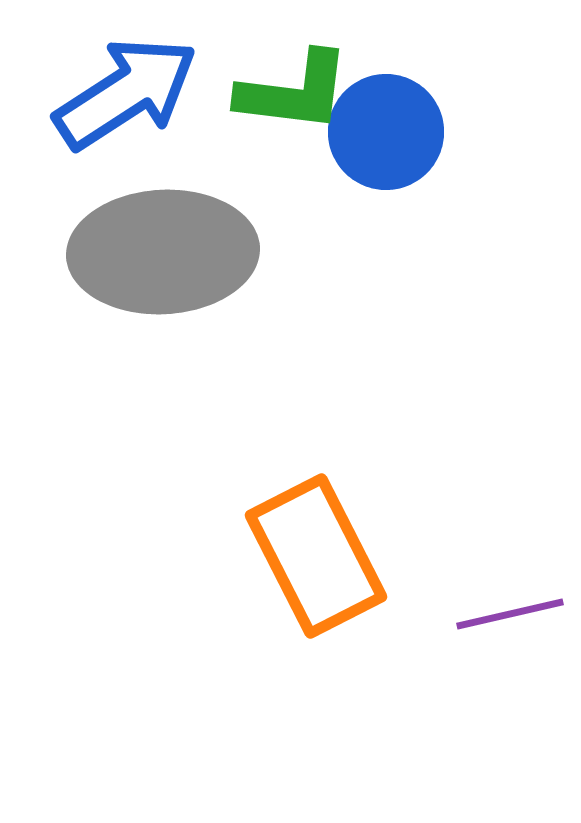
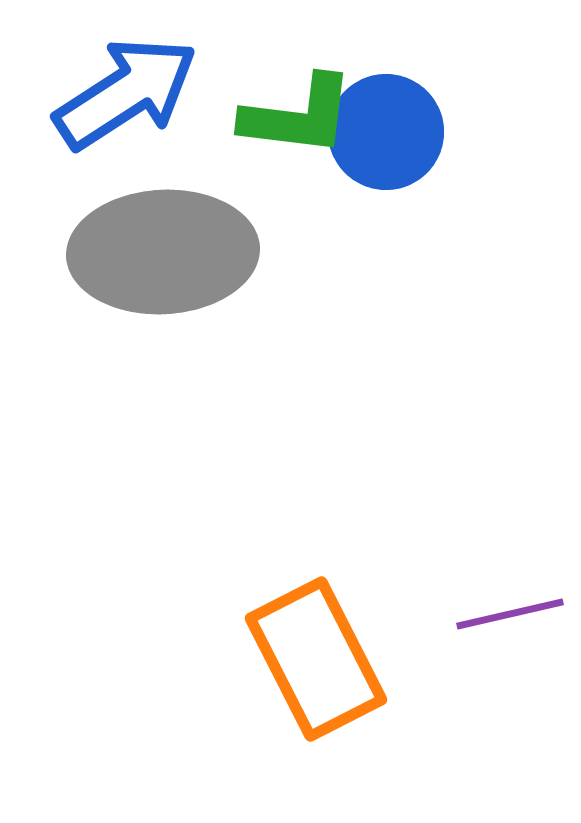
green L-shape: moved 4 px right, 24 px down
orange rectangle: moved 103 px down
